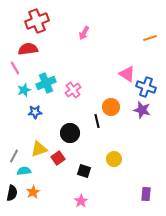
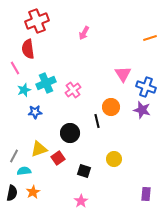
red semicircle: rotated 90 degrees counterclockwise
pink triangle: moved 4 px left; rotated 24 degrees clockwise
